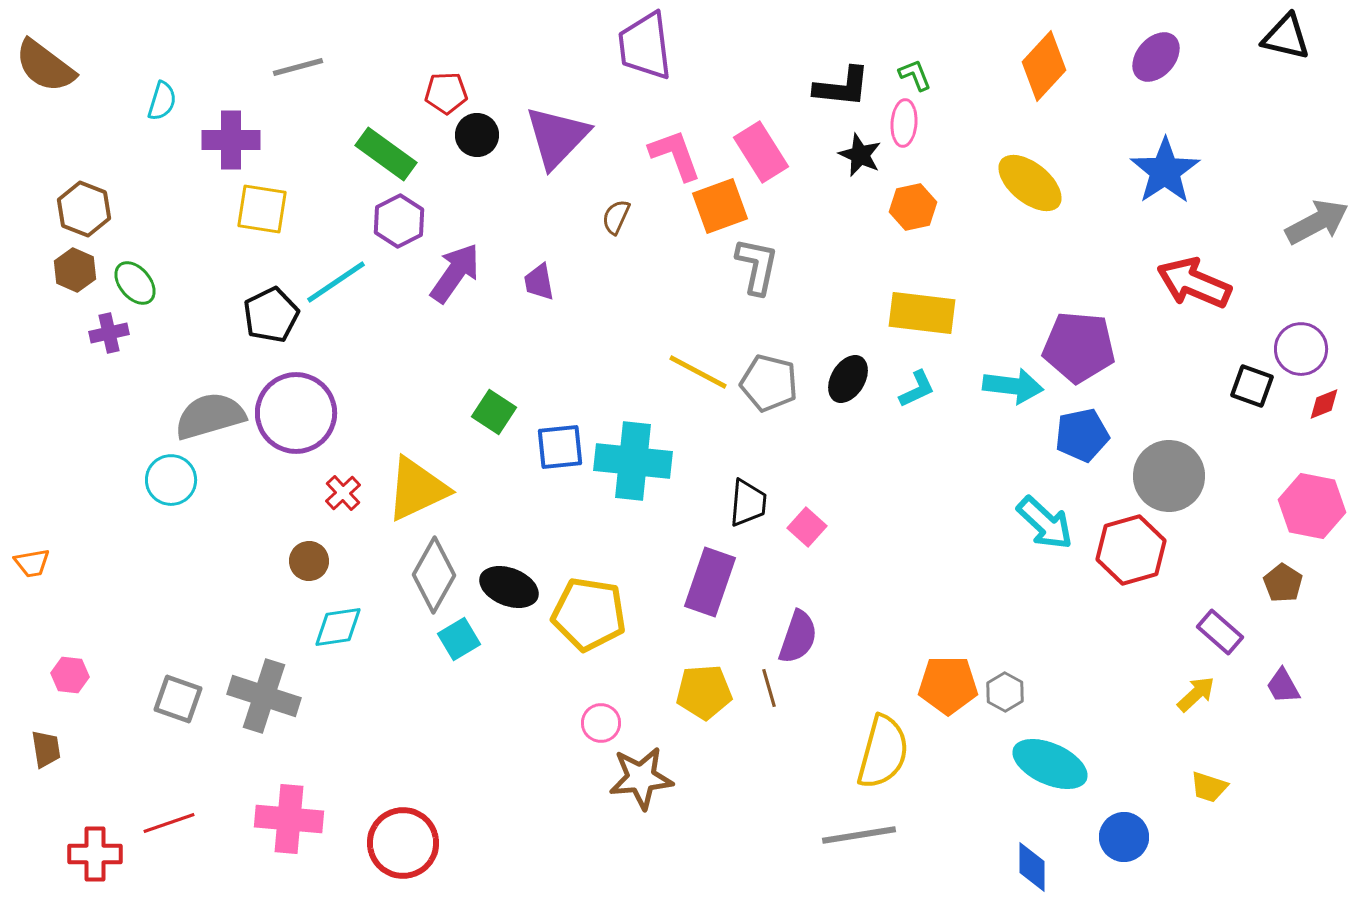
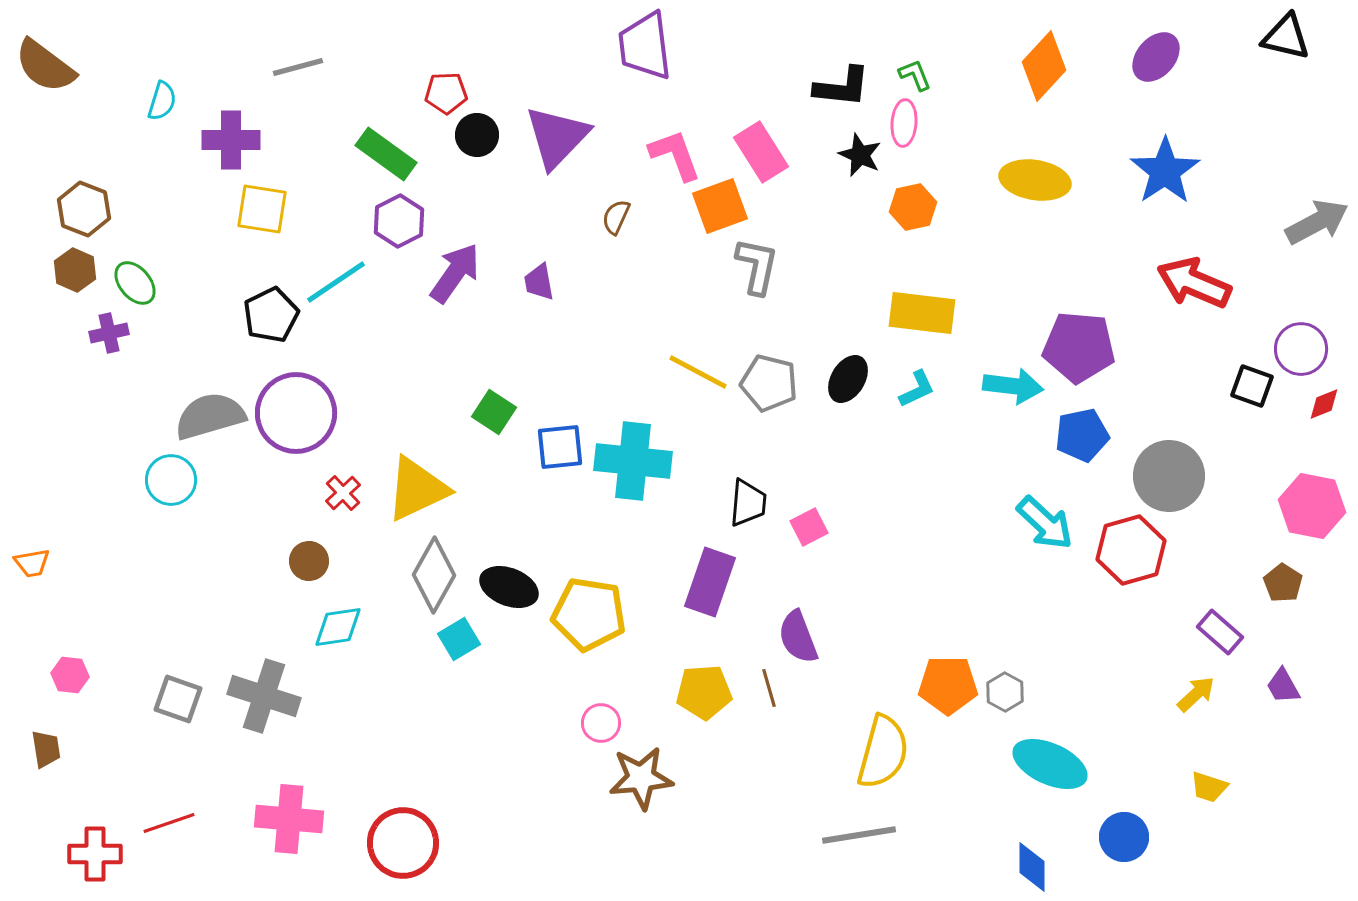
yellow ellipse at (1030, 183): moved 5 px right, 3 px up; rotated 30 degrees counterclockwise
pink square at (807, 527): moved 2 px right; rotated 21 degrees clockwise
purple semicircle at (798, 637): rotated 140 degrees clockwise
